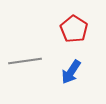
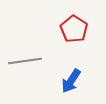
blue arrow: moved 9 px down
